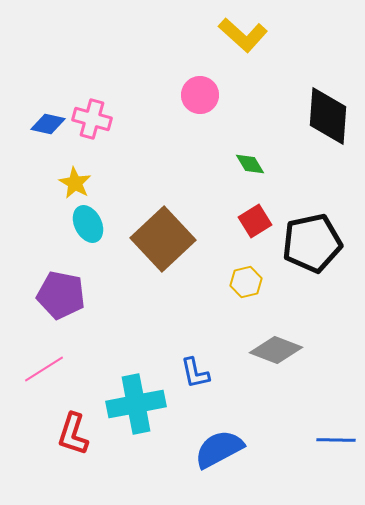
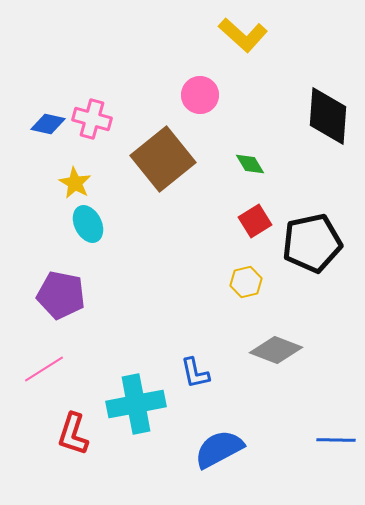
brown square: moved 80 px up; rotated 4 degrees clockwise
